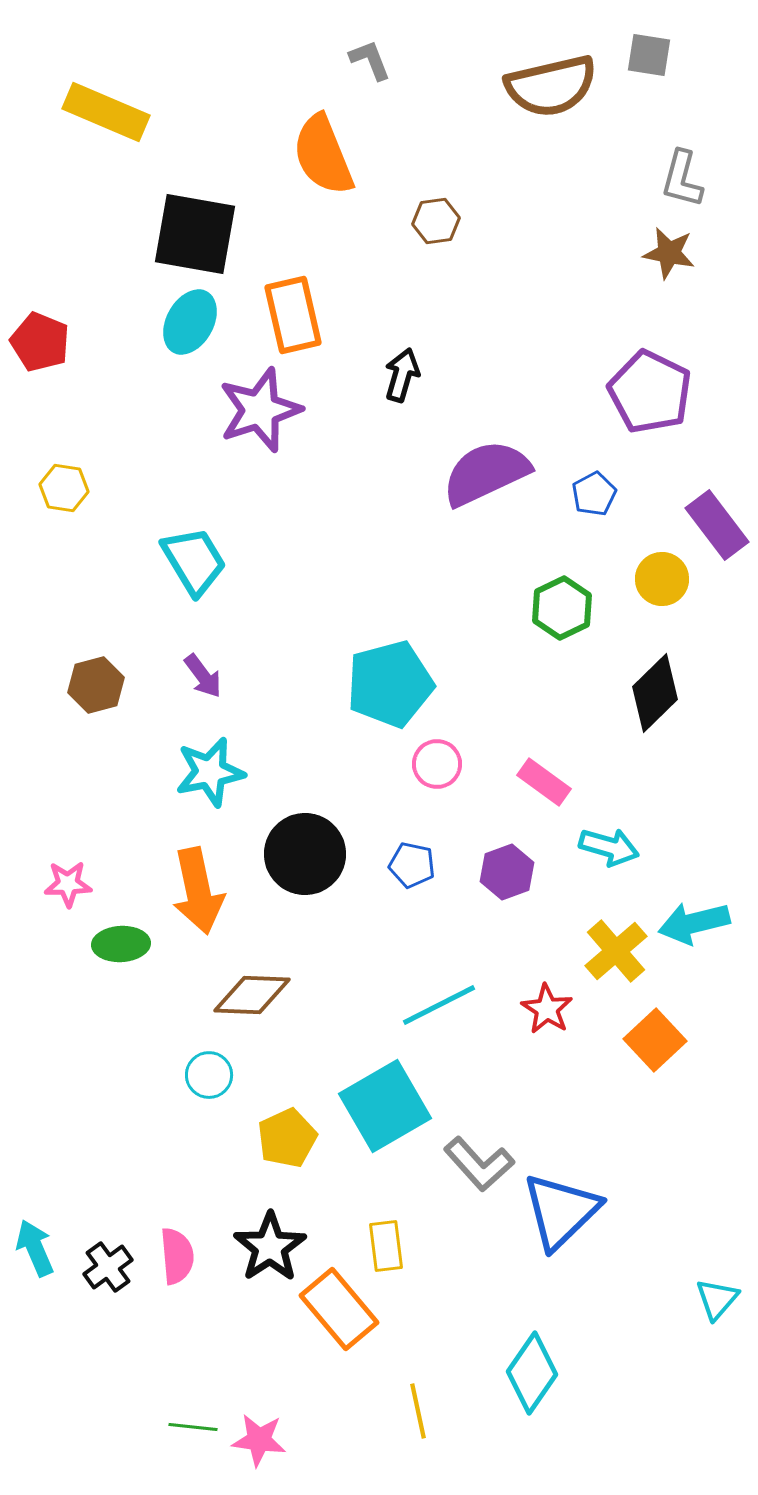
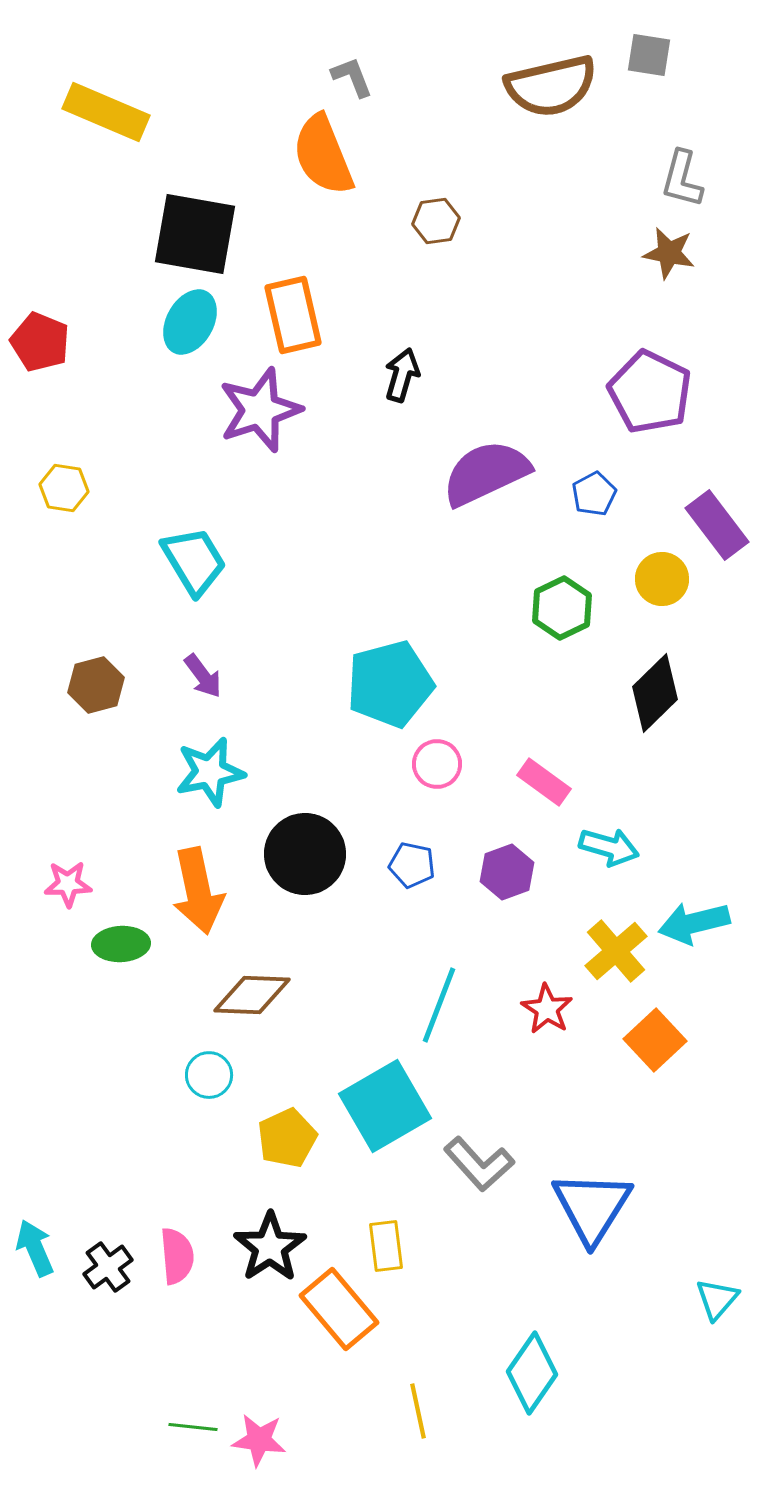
gray L-shape at (370, 60): moved 18 px left, 17 px down
cyan line at (439, 1005): rotated 42 degrees counterclockwise
blue triangle at (561, 1211): moved 31 px right, 4 px up; rotated 14 degrees counterclockwise
